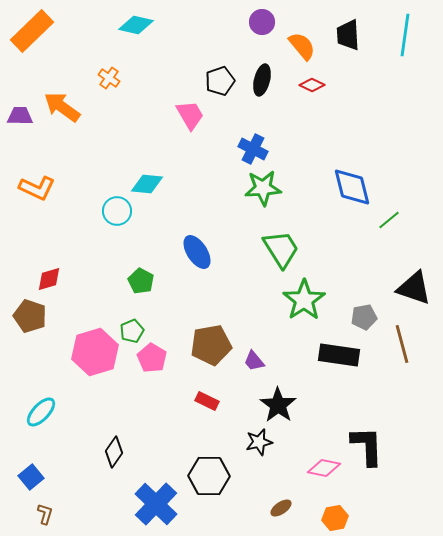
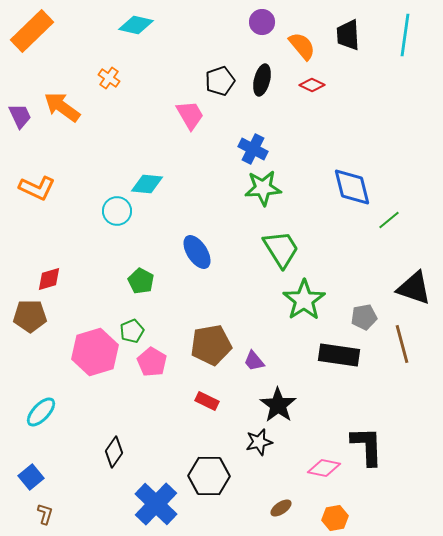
purple trapezoid at (20, 116): rotated 64 degrees clockwise
brown pentagon at (30, 316): rotated 20 degrees counterclockwise
pink pentagon at (152, 358): moved 4 px down
